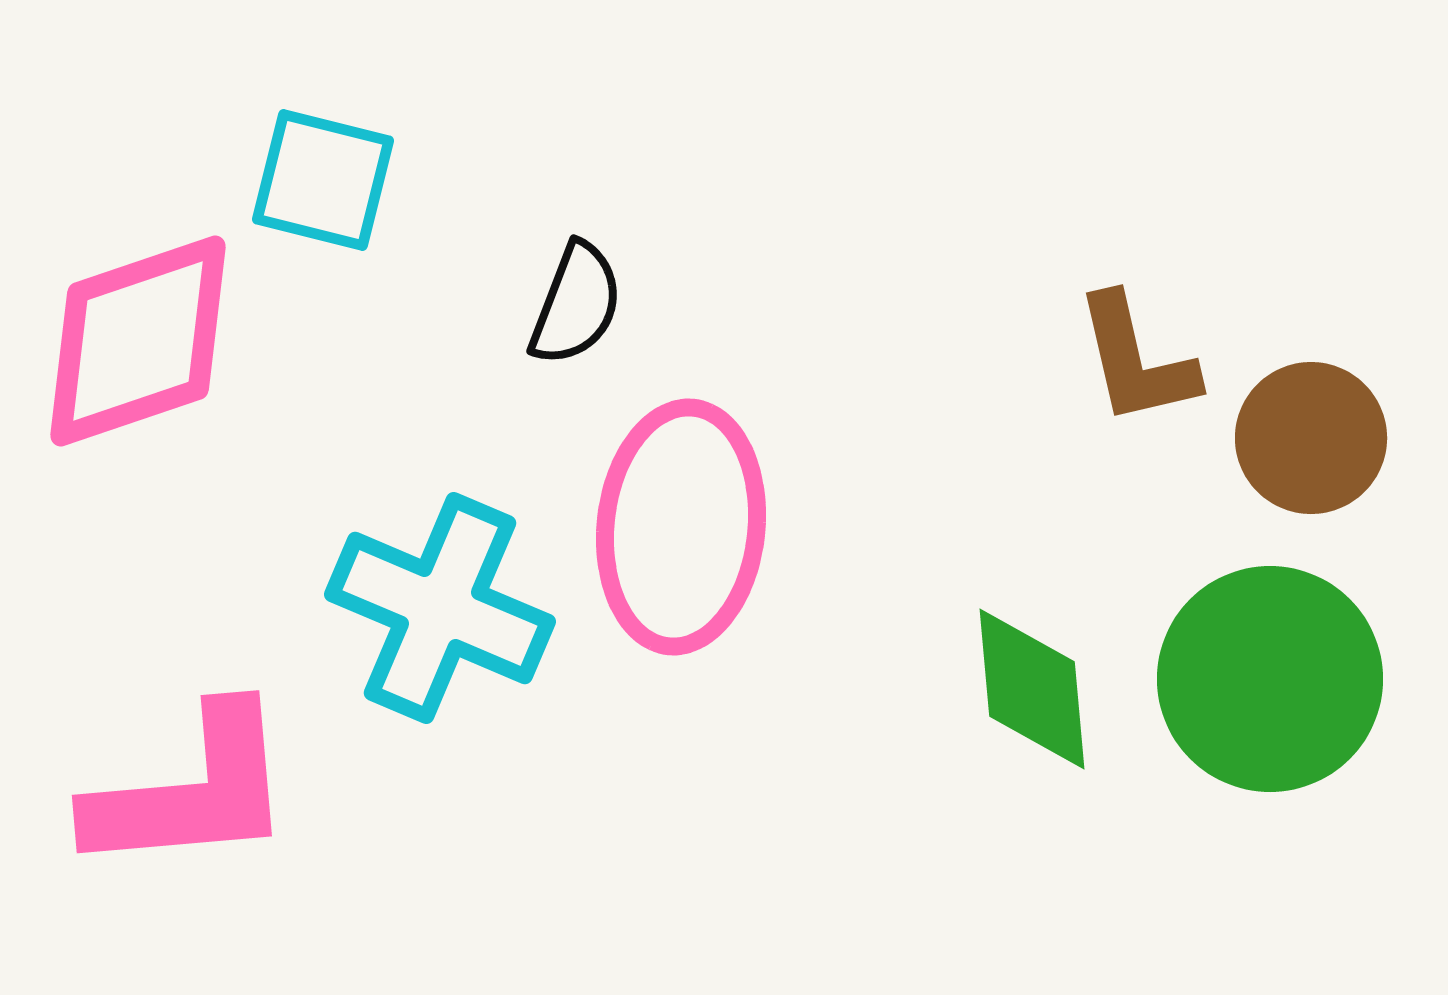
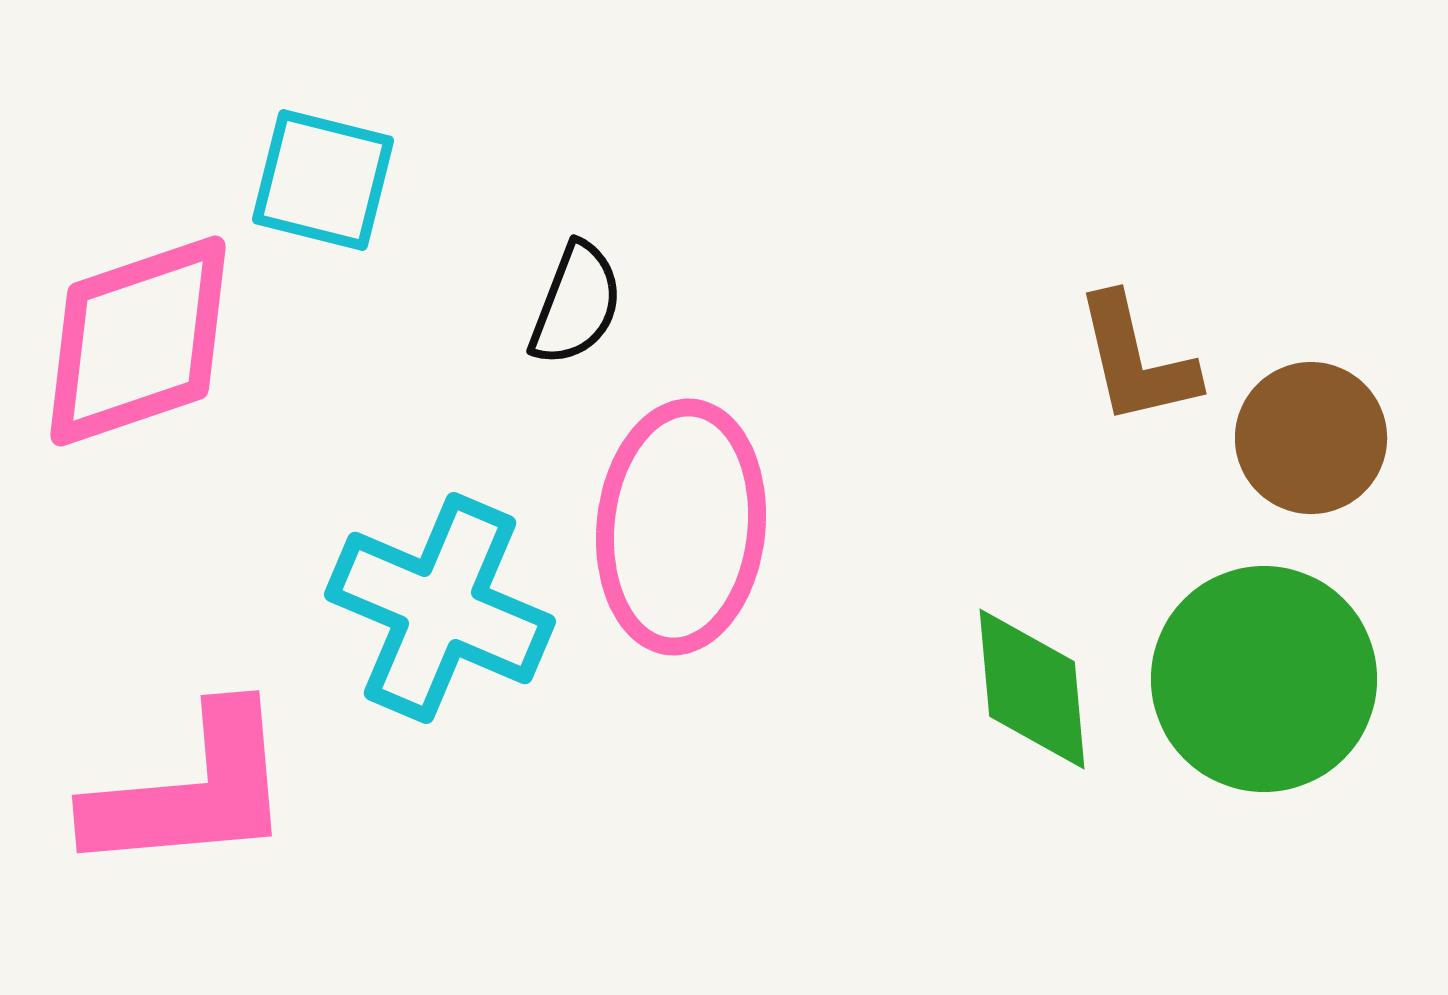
green circle: moved 6 px left
